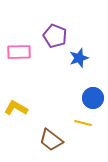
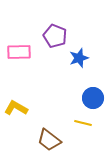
brown trapezoid: moved 2 px left
